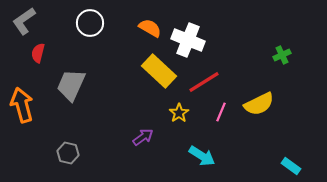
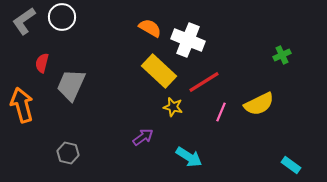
white circle: moved 28 px left, 6 px up
red semicircle: moved 4 px right, 10 px down
yellow star: moved 6 px left, 6 px up; rotated 24 degrees counterclockwise
cyan arrow: moved 13 px left, 1 px down
cyan rectangle: moved 1 px up
